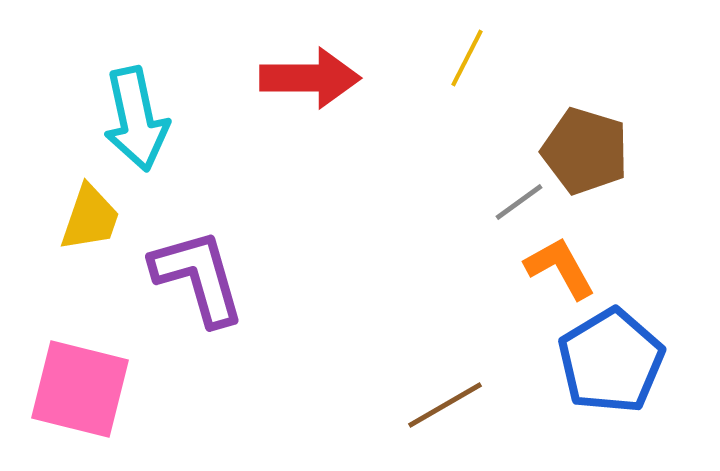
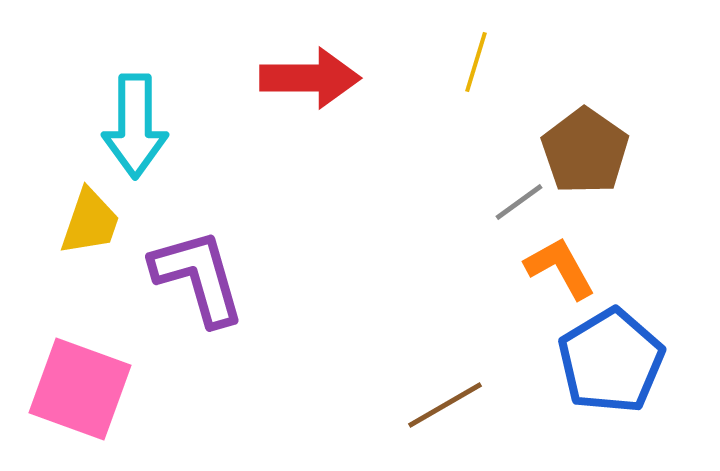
yellow line: moved 9 px right, 4 px down; rotated 10 degrees counterclockwise
cyan arrow: moved 1 px left, 7 px down; rotated 12 degrees clockwise
brown pentagon: rotated 18 degrees clockwise
yellow trapezoid: moved 4 px down
pink square: rotated 6 degrees clockwise
